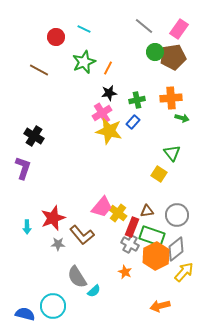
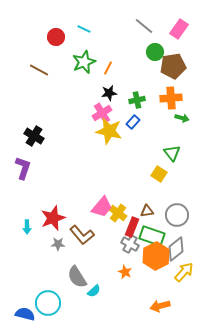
brown pentagon: moved 9 px down
cyan circle: moved 5 px left, 3 px up
